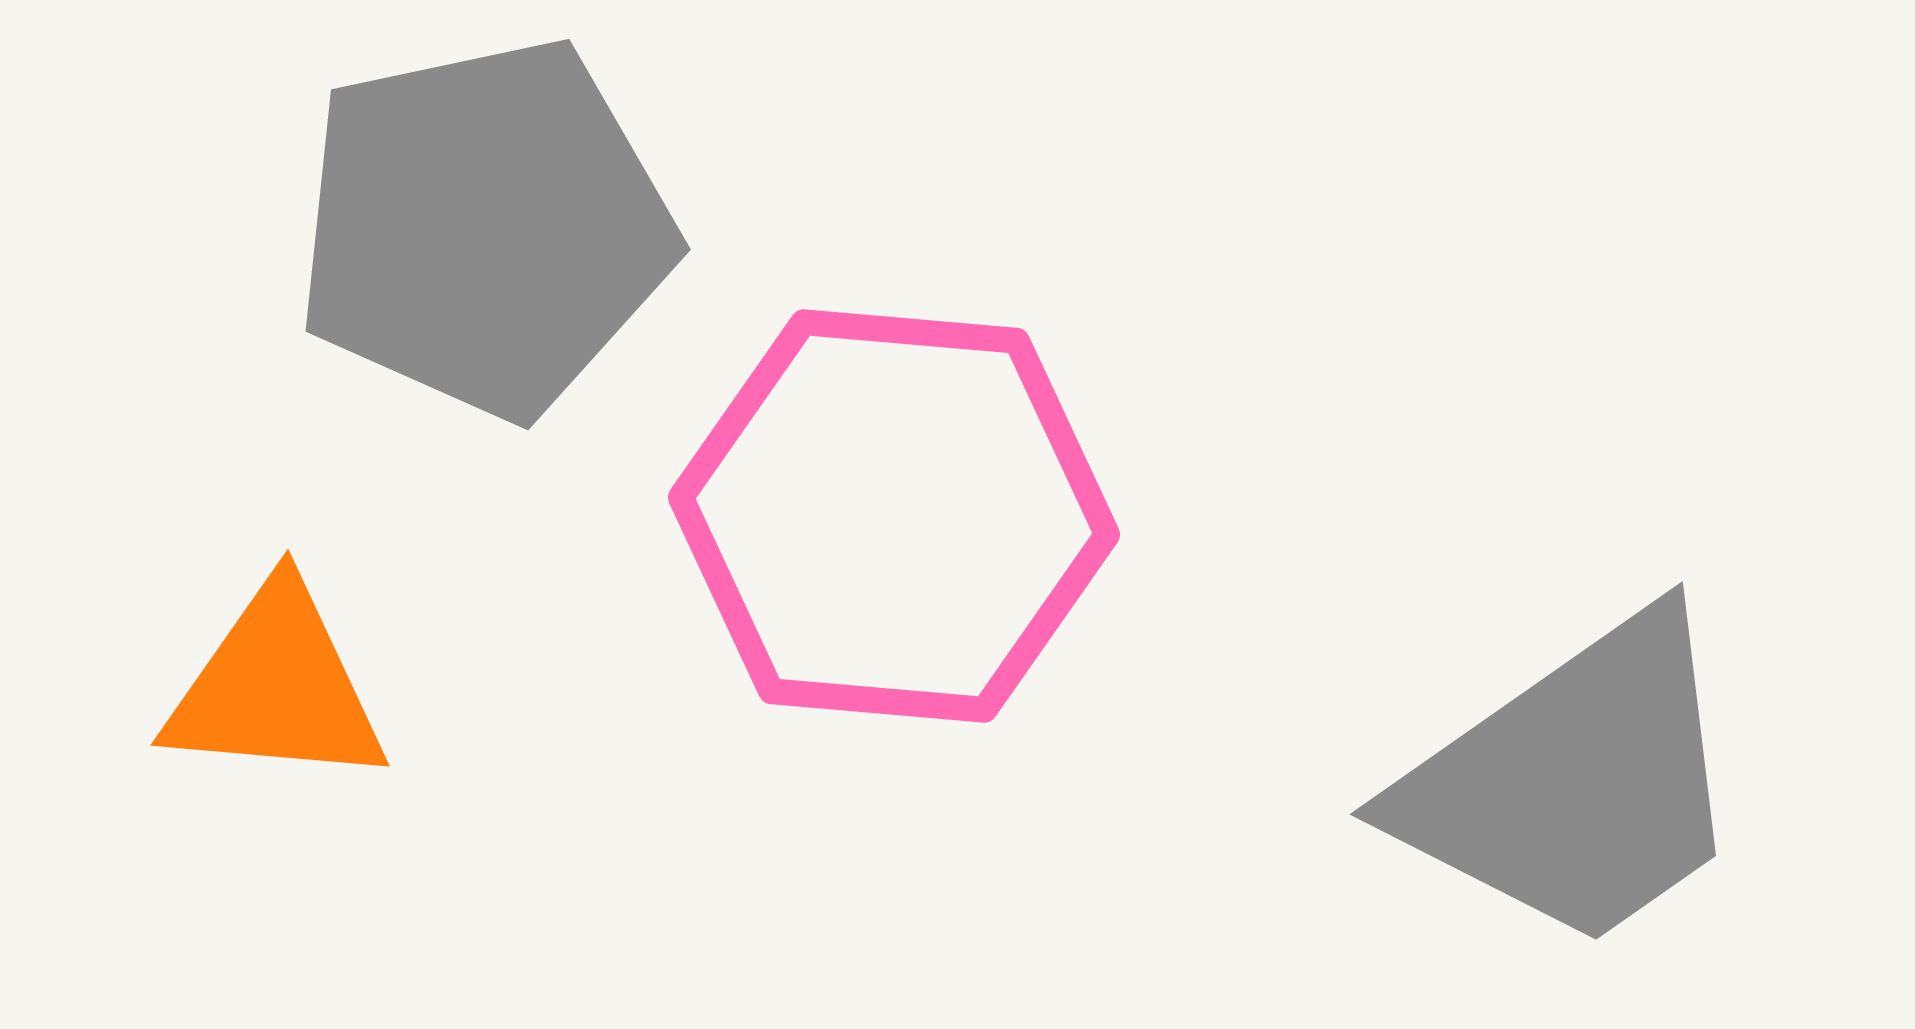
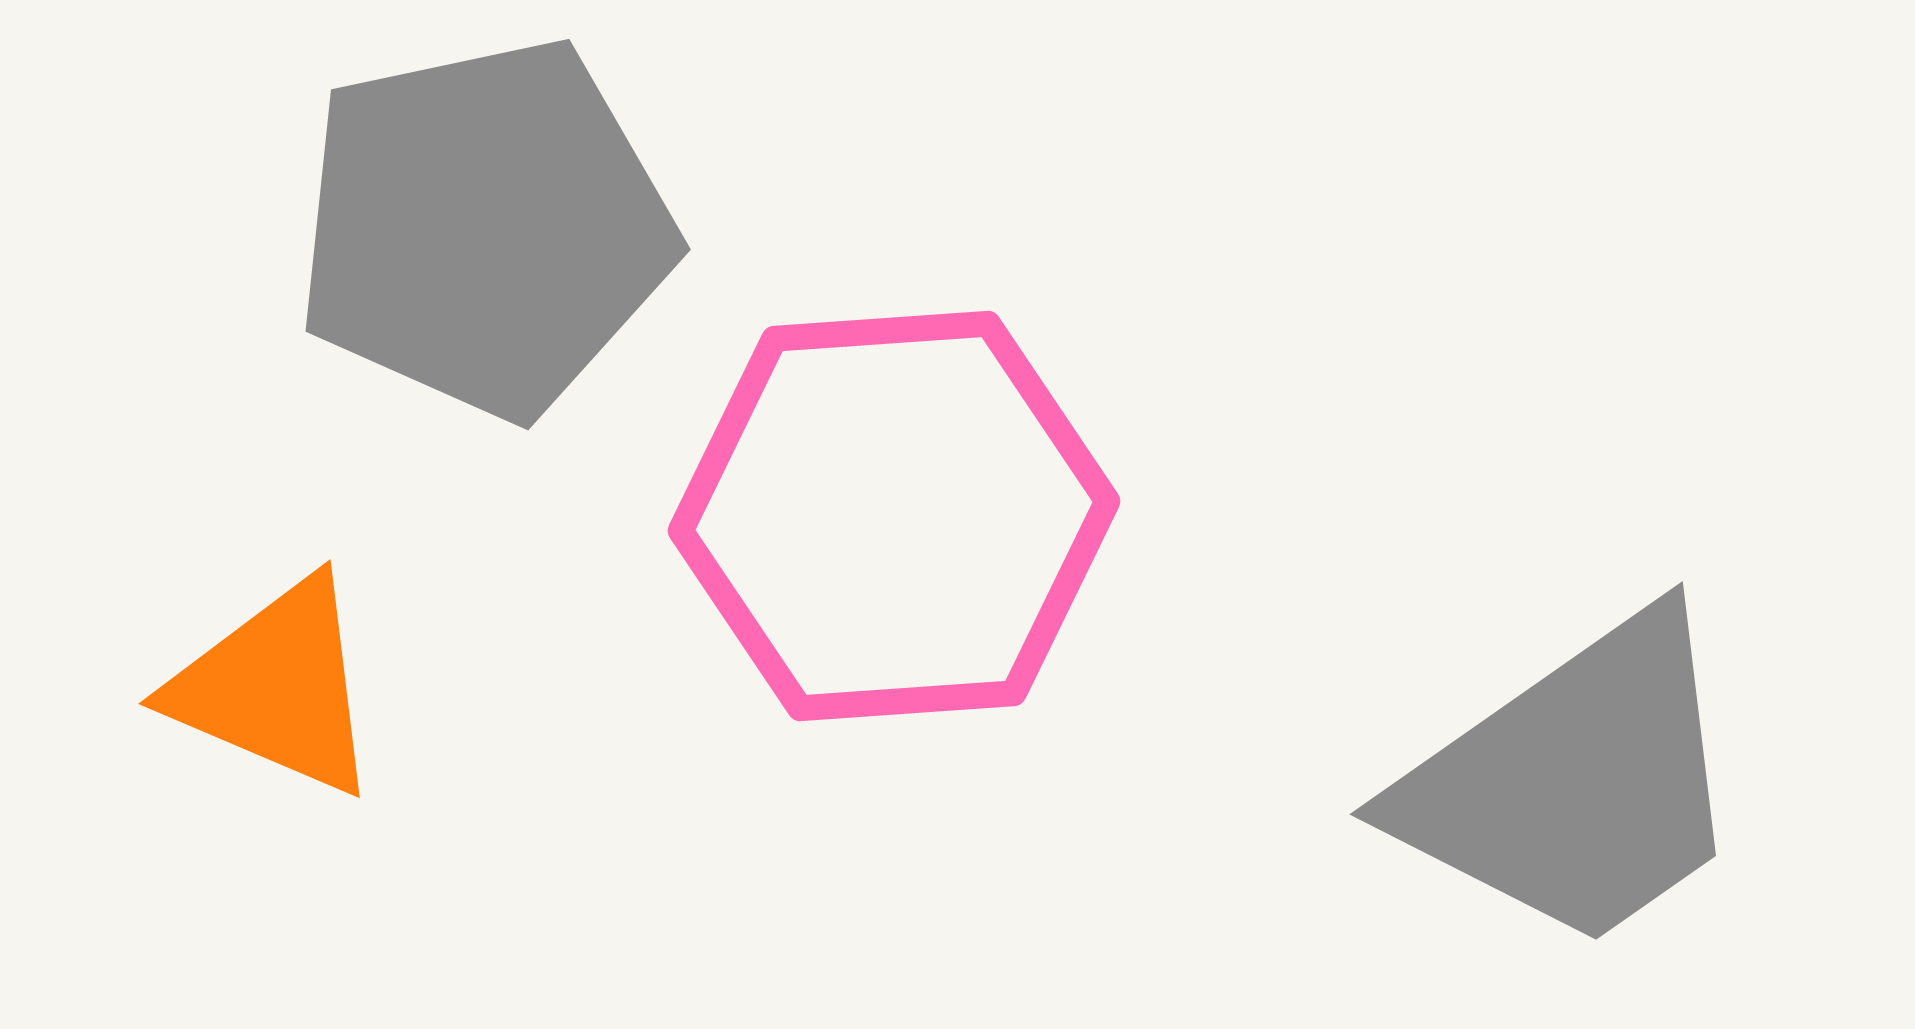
pink hexagon: rotated 9 degrees counterclockwise
orange triangle: rotated 18 degrees clockwise
